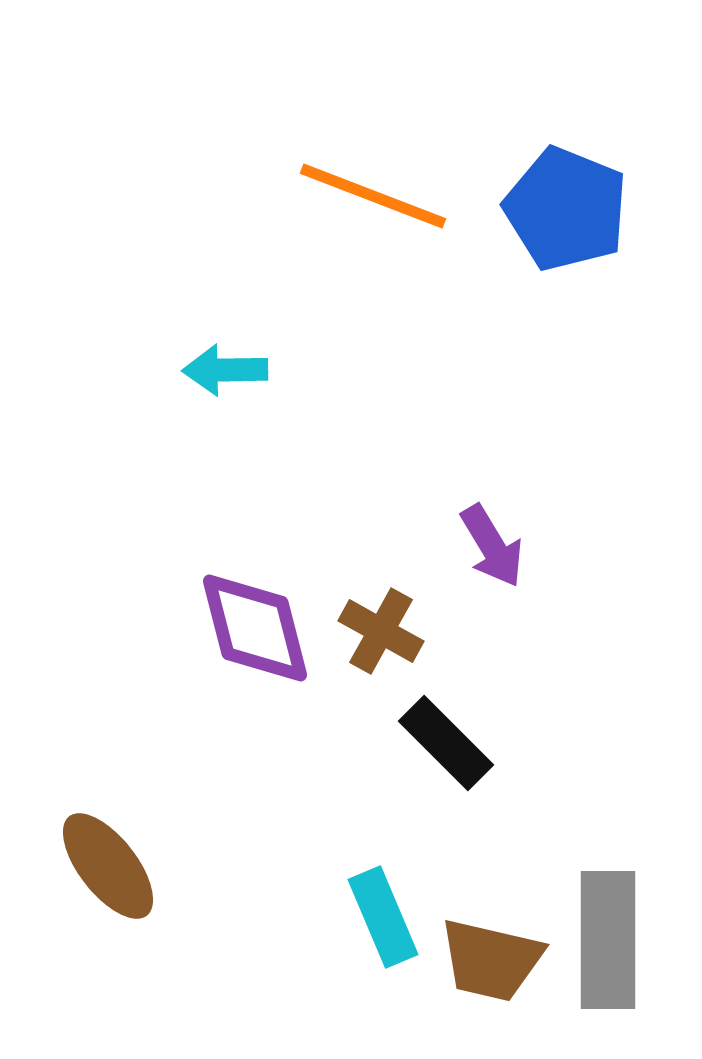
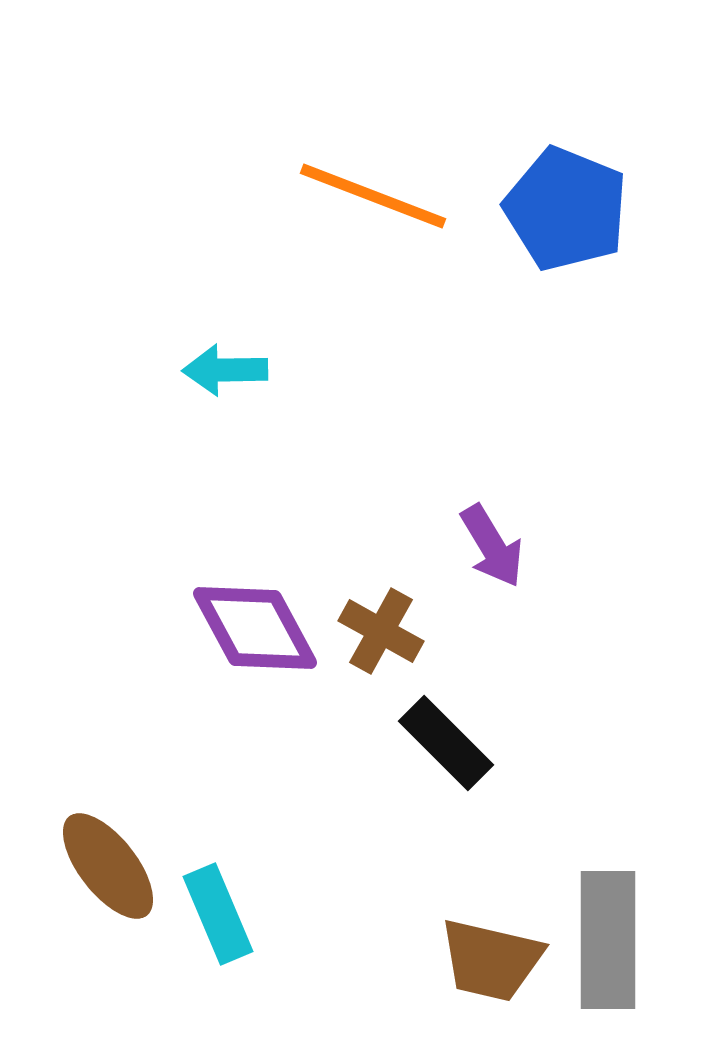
purple diamond: rotated 14 degrees counterclockwise
cyan rectangle: moved 165 px left, 3 px up
